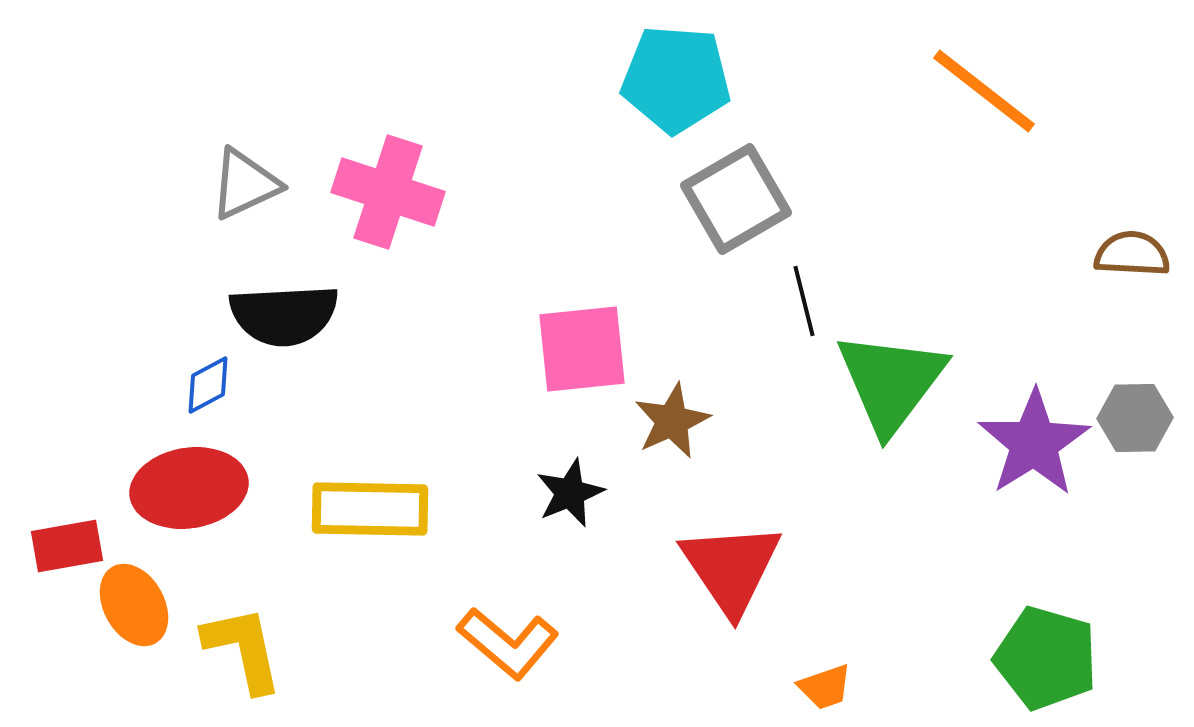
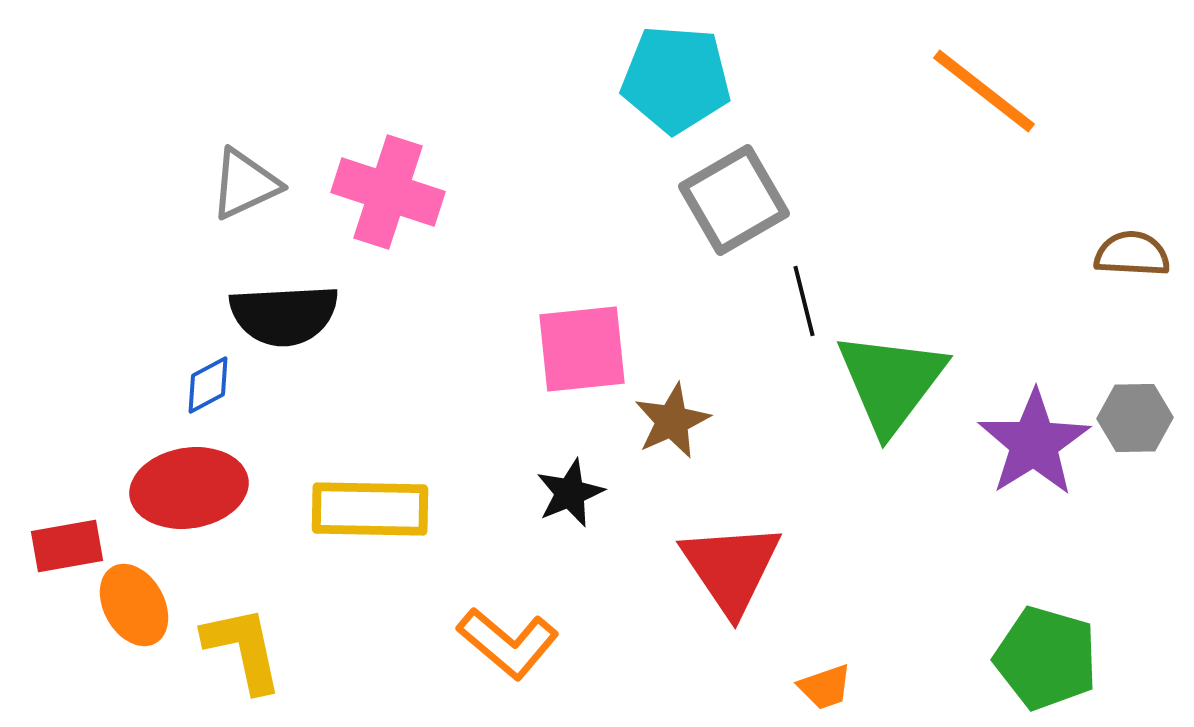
gray square: moved 2 px left, 1 px down
